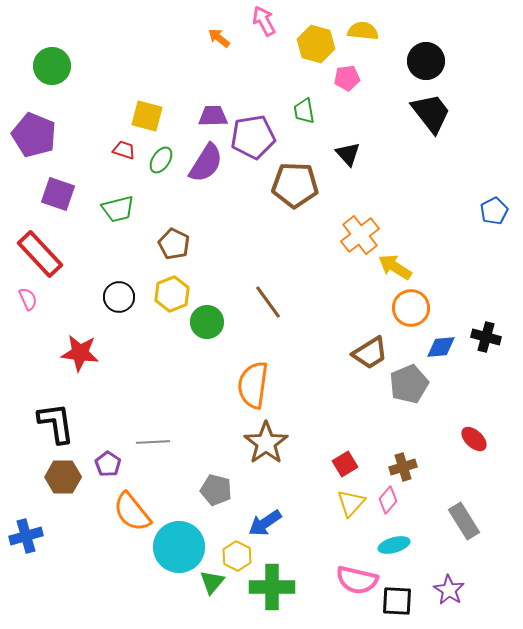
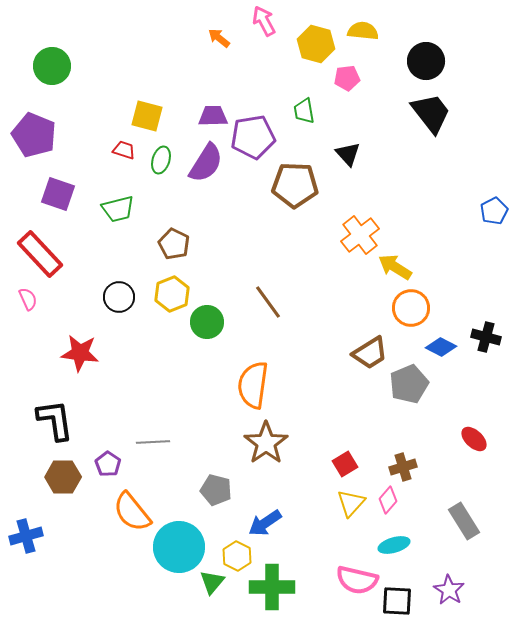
green ellipse at (161, 160): rotated 16 degrees counterclockwise
blue diamond at (441, 347): rotated 32 degrees clockwise
black L-shape at (56, 423): moved 1 px left, 3 px up
